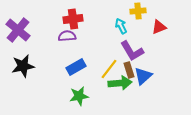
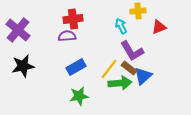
brown rectangle: moved 2 px up; rotated 35 degrees counterclockwise
